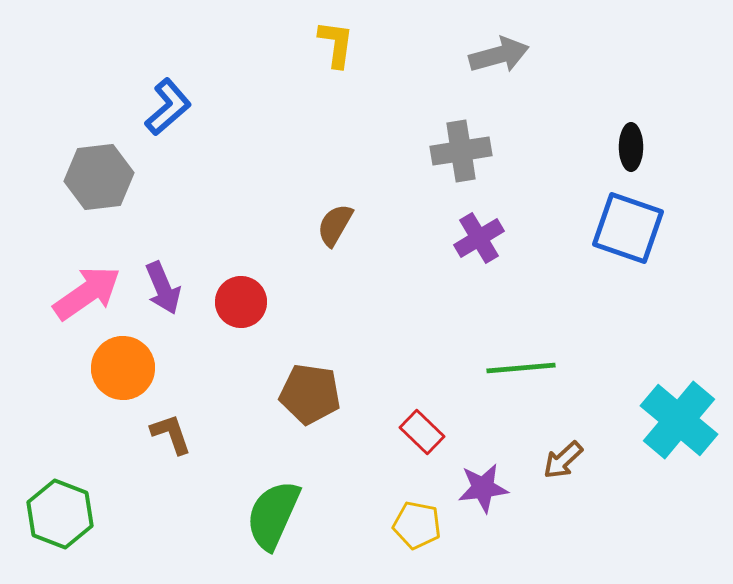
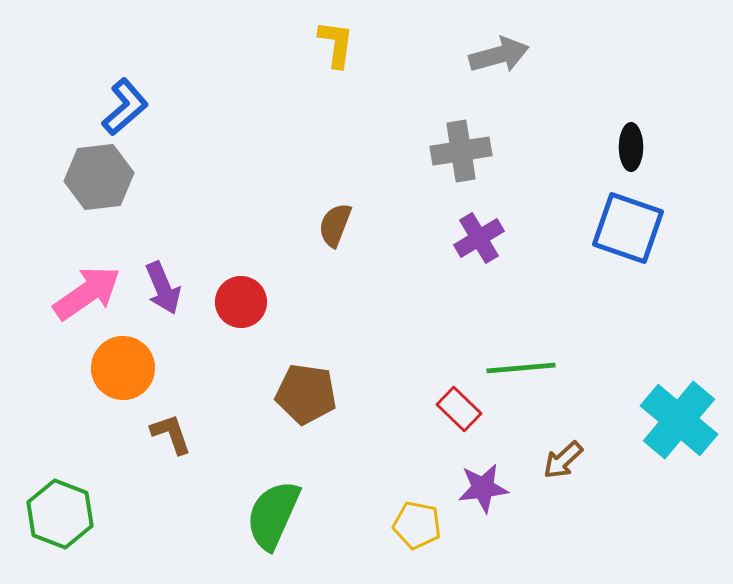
blue L-shape: moved 43 px left
brown semicircle: rotated 9 degrees counterclockwise
brown pentagon: moved 4 px left
red rectangle: moved 37 px right, 23 px up
